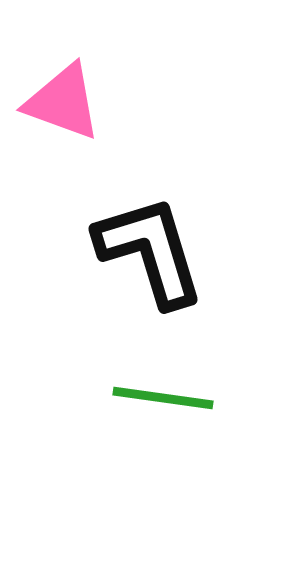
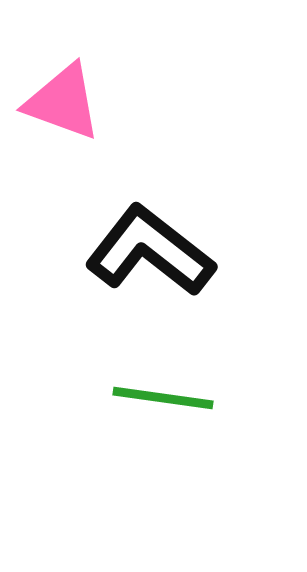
black L-shape: rotated 35 degrees counterclockwise
